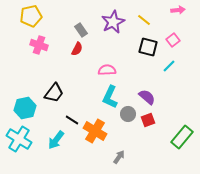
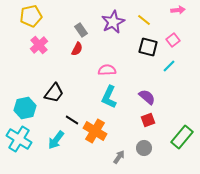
pink cross: rotated 30 degrees clockwise
cyan L-shape: moved 1 px left
gray circle: moved 16 px right, 34 px down
